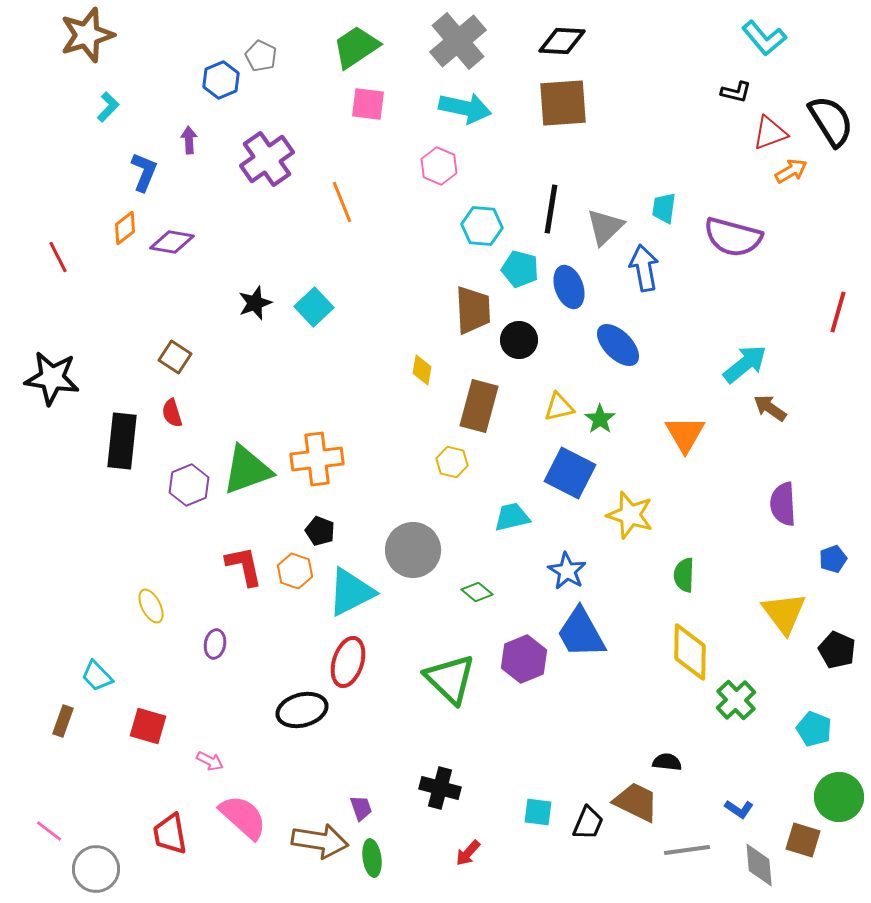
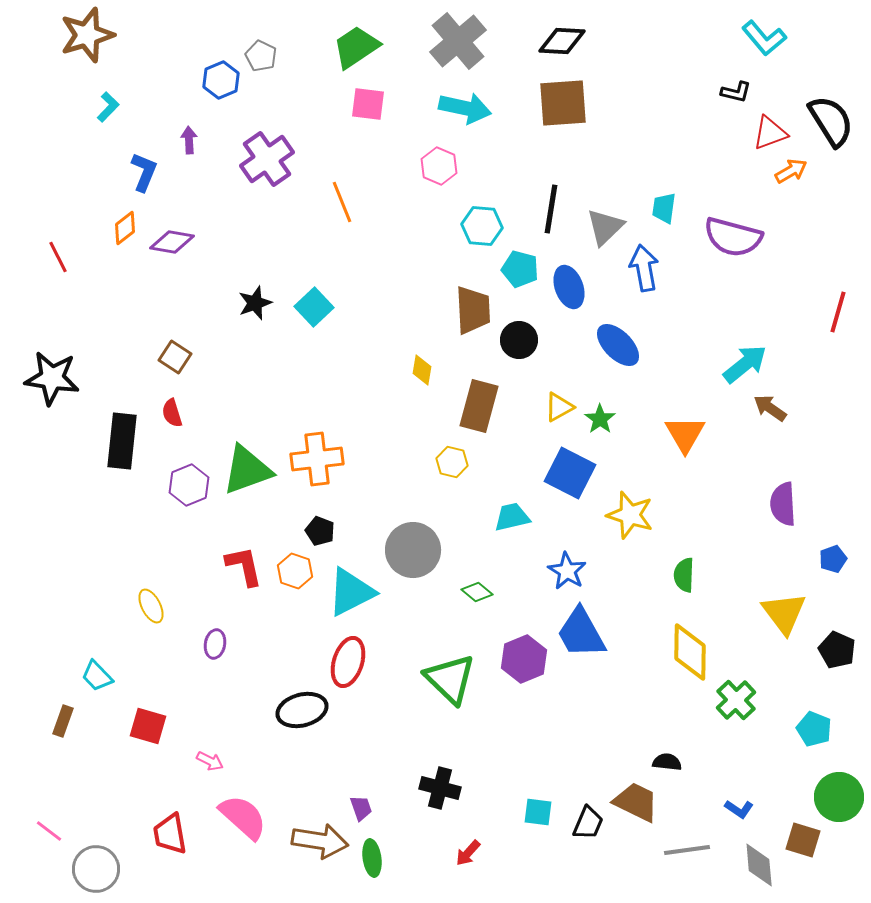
yellow triangle at (559, 407): rotated 16 degrees counterclockwise
